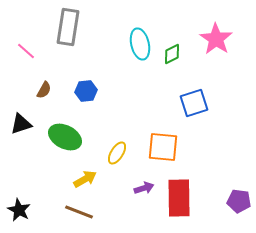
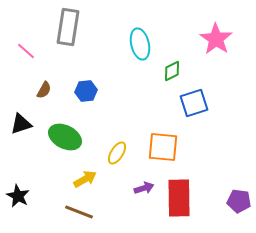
green diamond: moved 17 px down
black star: moved 1 px left, 14 px up
